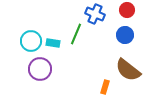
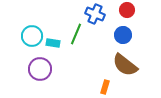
blue circle: moved 2 px left
cyan circle: moved 1 px right, 5 px up
brown semicircle: moved 3 px left, 5 px up
